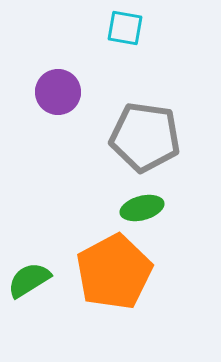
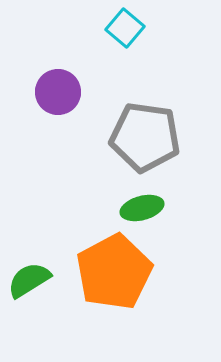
cyan square: rotated 30 degrees clockwise
